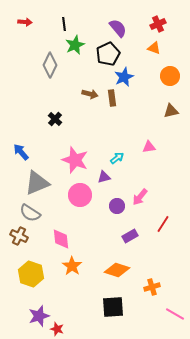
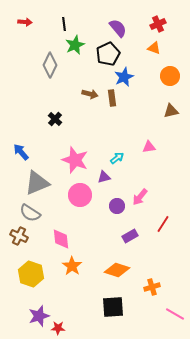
red star: moved 1 px right, 1 px up; rotated 16 degrees counterclockwise
